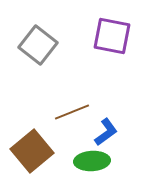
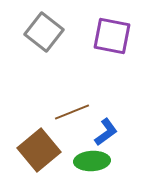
gray square: moved 6 px right, 13 px up
brown square: moved 7 px right, 1 px up
